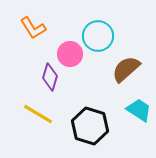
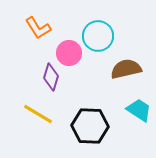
orange L-shape: moved 5 px right
pink circle: moved 1 px left, 1 px up
brown semicircle: rotated 28 degrees clockwise
purple diamond: moved 1 px right
black hexagon: rotated 15 degrees counterclockwise
